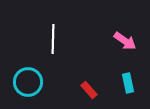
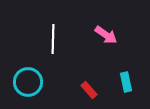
pink arrow: moved 19 px left, 6 px up
cyan rectangle: moved 2 px left, 1 px up
